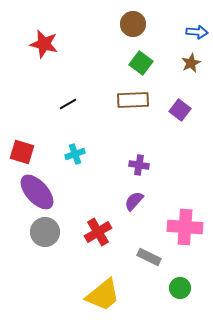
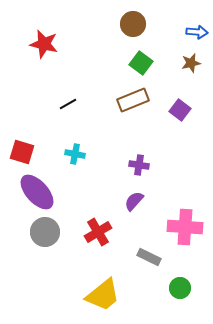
brown star: rotated 12 degrees clockwise
brown rectangle: rotated 20 degrees counterclockwise
cyan cross: rotated 30 degrees clockwise
